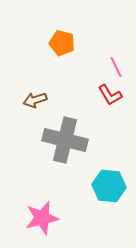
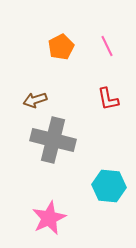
orange pentagon: moved 1 px left, 4 px down; rotated 30 degrees clockwise
pink line: moved 9 px left, 21 px up
red L-shape: moved 2 px left, 4 px down; rotated 20 degrees clockwise
gray cross: moved 12 px left
pink star: moved 7 px right; rotated 12 degrees counterclockwise
